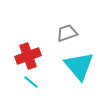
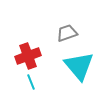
cyan line: rotated 28 degrees clockwise
